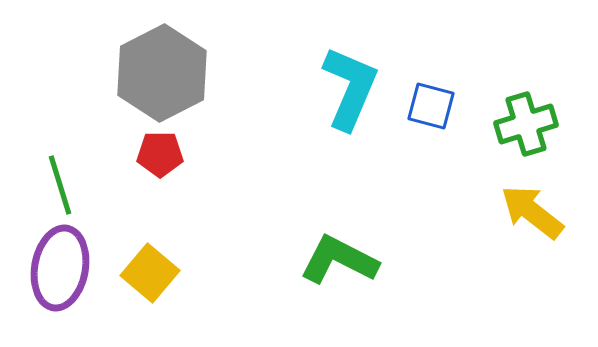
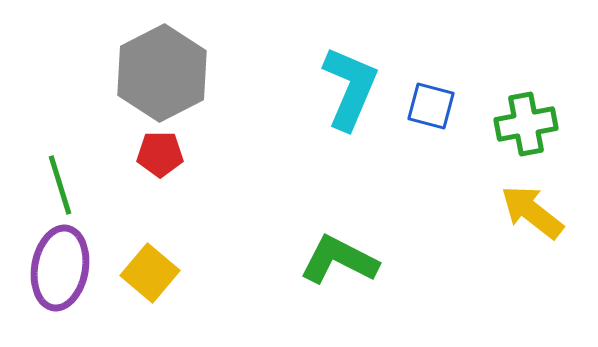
green cross: rotated 6 degrees clockwise
